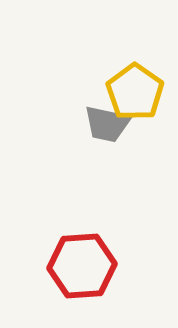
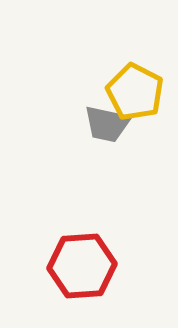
yellow pentagon: rotated 8 degrees counterclockwise
